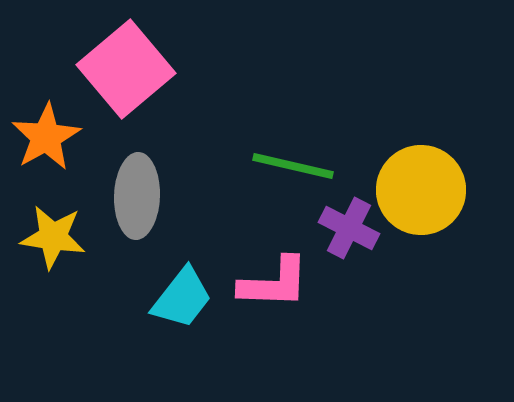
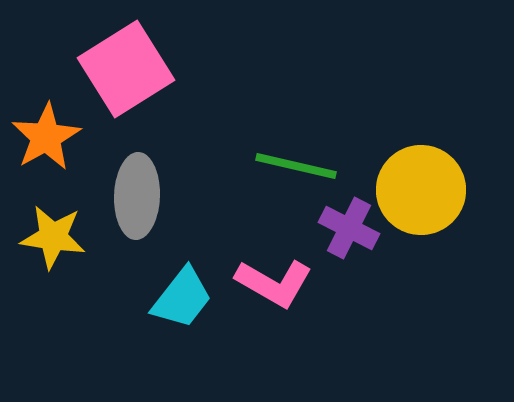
pink square: rotated 8 degrees clockwise
green line: moved 3 px right
pink L-shape: rotated 28 degrees clockwise
